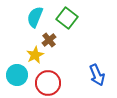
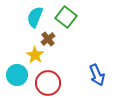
green square: moved 1 px left, 1 px up
brown cross: moved 1 px left, 1 px up
yellow star: rotated 12 degrees counterclockwise
